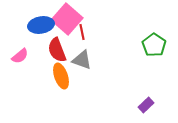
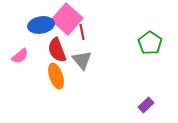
green pentagon: moved 4 px left, 2 px up
gray triangle: rotated 30 degrees clockwise
orange ellipse: moved 5 px left
